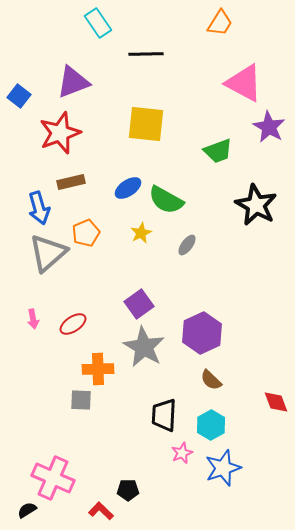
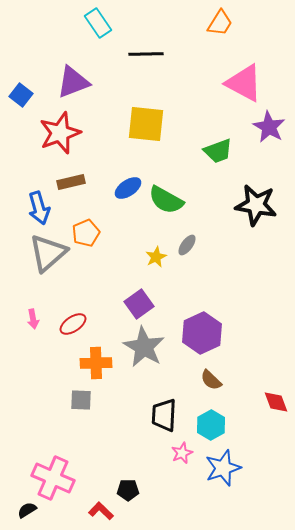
blue square: moved 2 px right, 1 px up
black star: rotated 18 degrees counterclockwise
yellow star: moved 15 px right, 24 px down
orange cross: moved 2 px left, 6 px up
